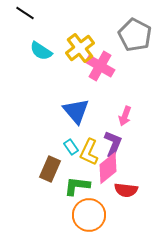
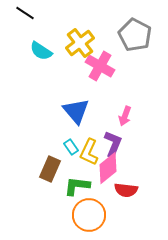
yellow cross: moved 5 px up
